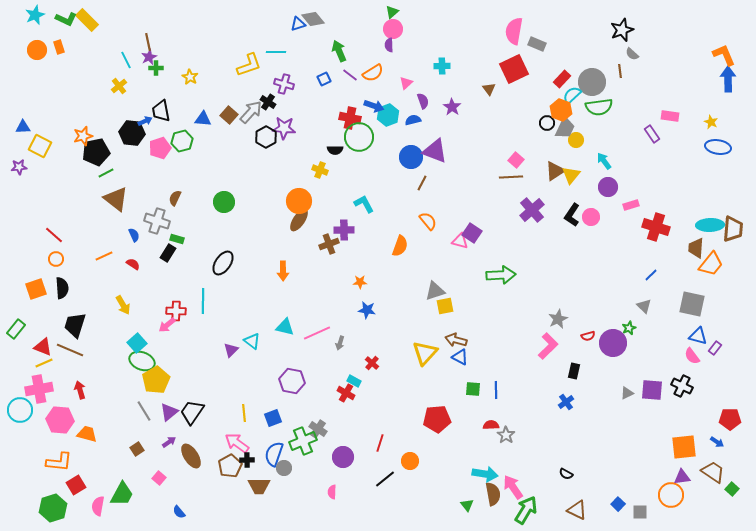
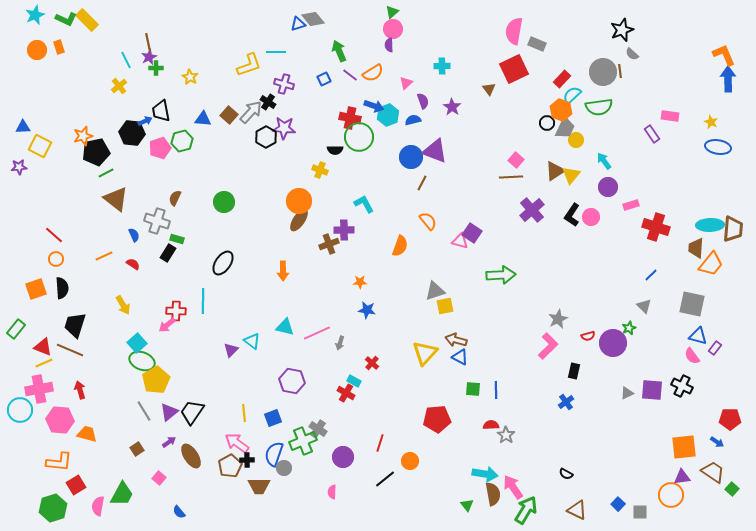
gray circle at (592, 82): moved 11 px right, 10 px up
